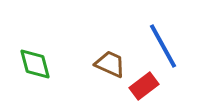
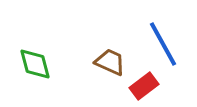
blue line: moved 2 px up
brown trapezoid: moved 2 px up
